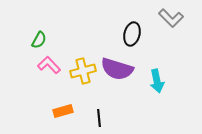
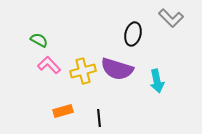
black ellipse: moved 1 px right
green semicircle: rotated 90 degrees counterclockwise
